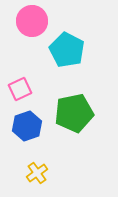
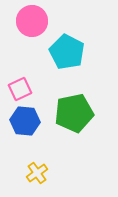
cyan pentagon: moved 2 px down
blue hexagon: moved 2 px left, 5 px up; rotated 24 degrees clockwise
